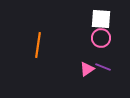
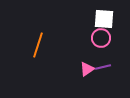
white square: moved 3 px right
orange line: rotated 10 degrees clockwise
purple line: rotated 35 degrees counterclockwise
